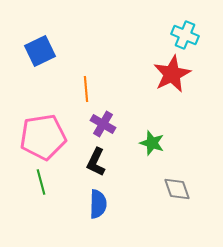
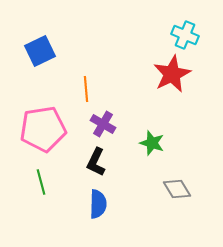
pink pentagon: moved 8 px up
gray diamond: rotated 12 degrees counterclockwise
